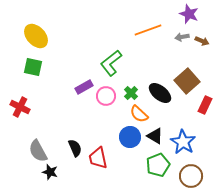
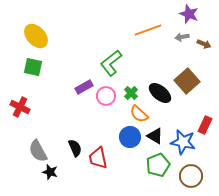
brown arrow: moved 2 px right, 3 px down
red rectangle: moved 20 px down
blue star: rotated 20 degrees counterclockwise
